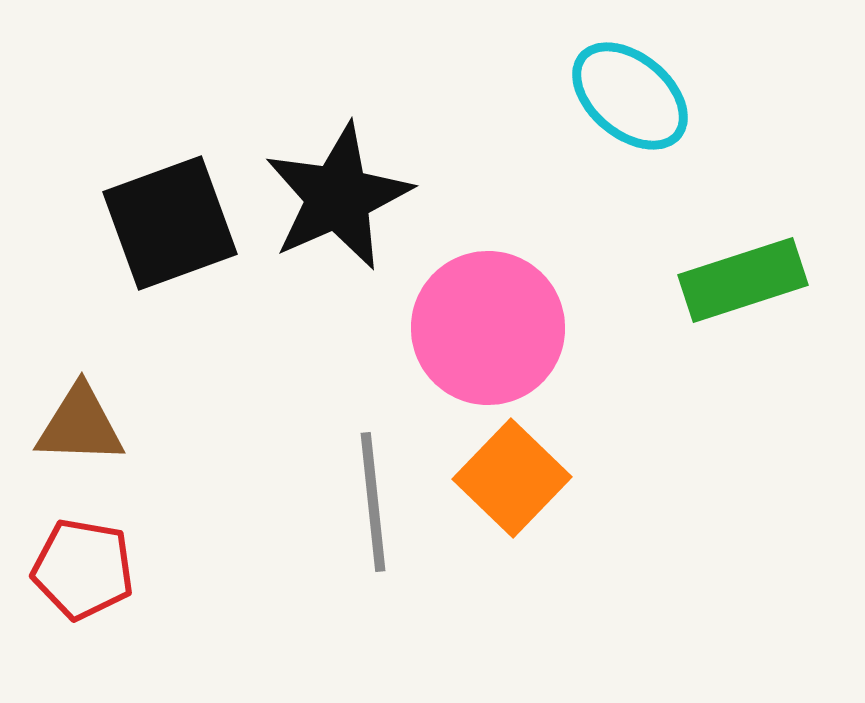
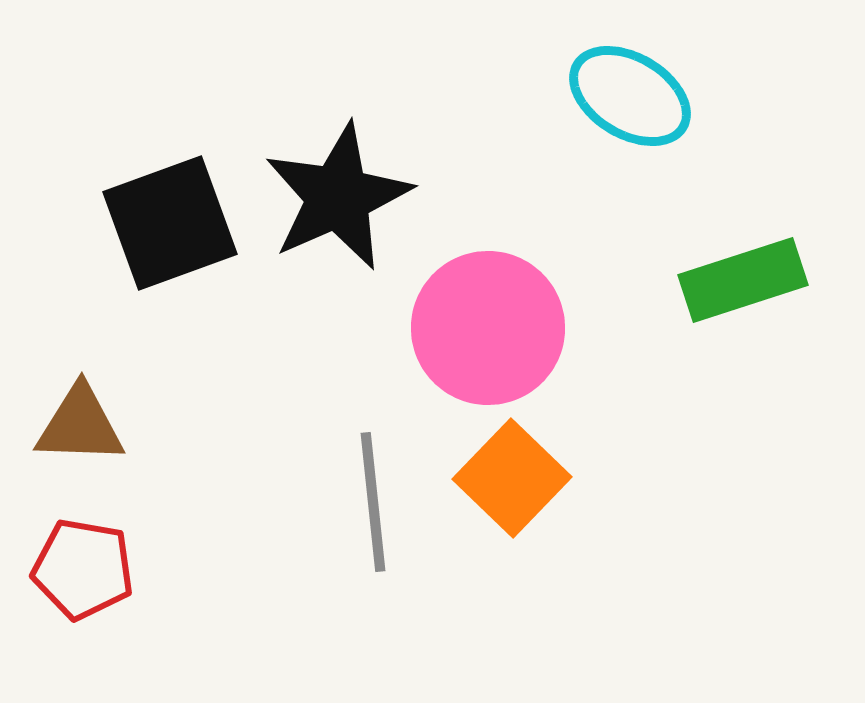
cyan ellipse: rotated 9 degrees counterclockwise
